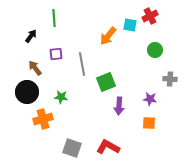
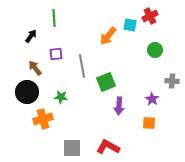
gray line: moved 2 px down
gray cross: moved 2 px right, 2 px down
purple star: moved 2 px right; rotated 24 degrees clockwise
gray square: rotated 18 degrees counterclockwise
